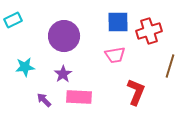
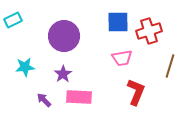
pink trapezoid: moved 7 px right, 3 px down
